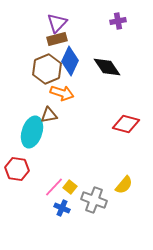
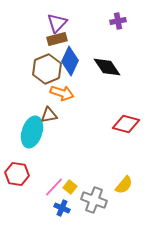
red hexagon: moved 5 px down
